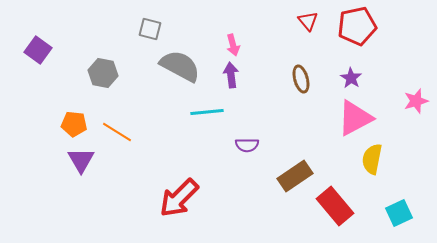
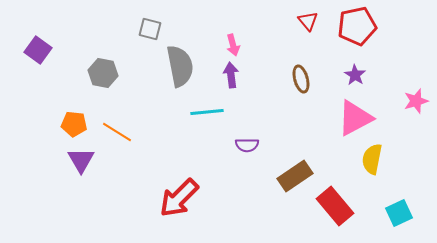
gray semicircle: rotated 51 degrees clockwise
purple star: moved 4 px right, 3 px up
